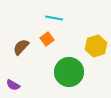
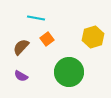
cyan line: moved 18 px left
yellow hexagon: moved 3 px left, 9 px up
purple semicircle: moved 8 px right, 9 px up
